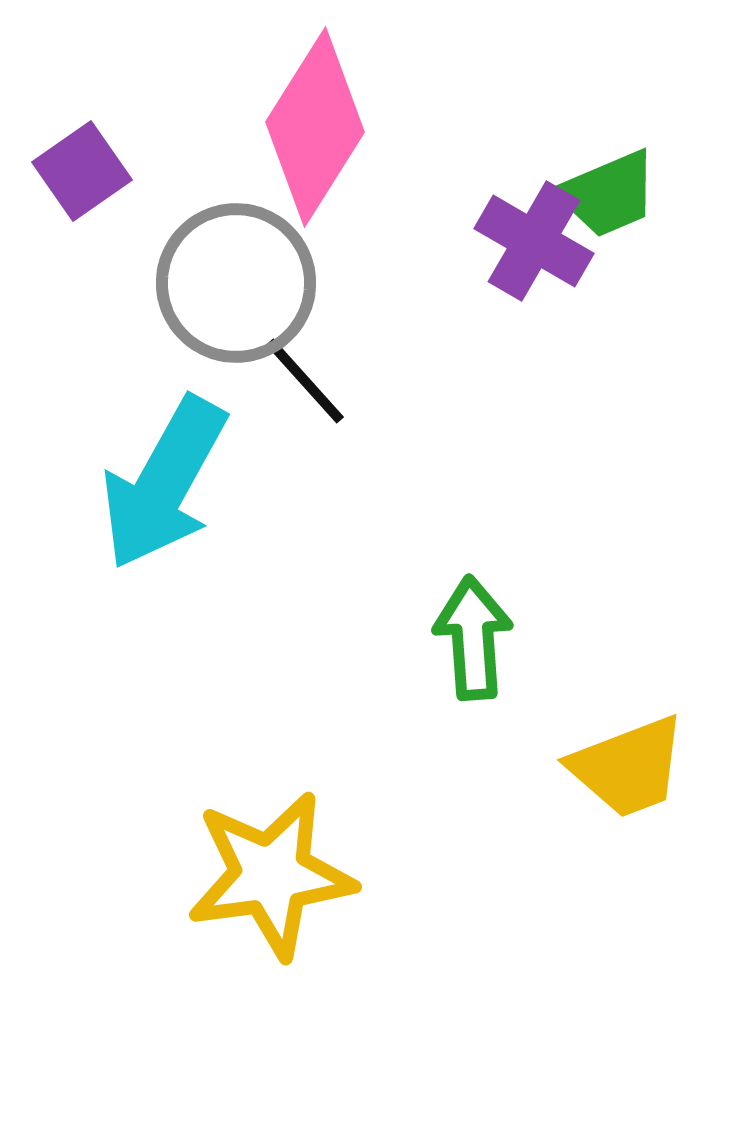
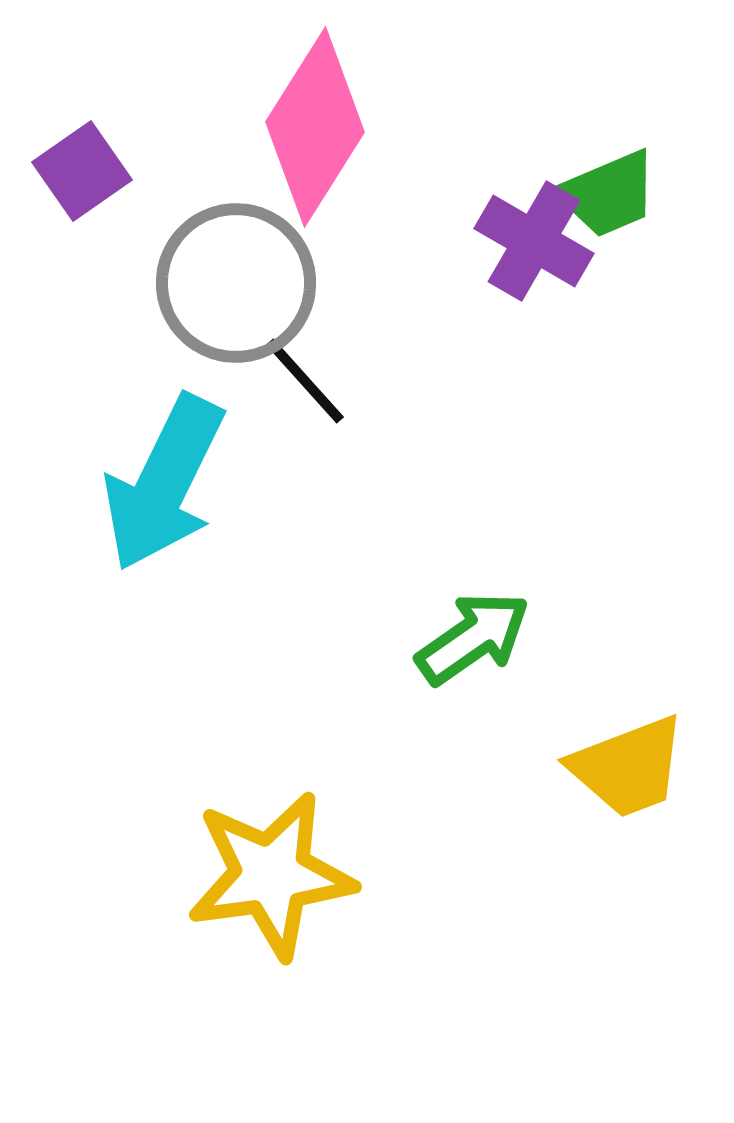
cyan arrow: rotated 3 degrees counterclockwise
green arrow: rotated 59 degrees clockwise
